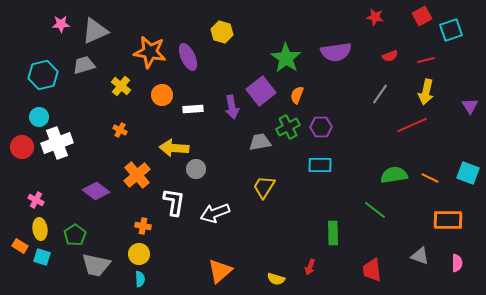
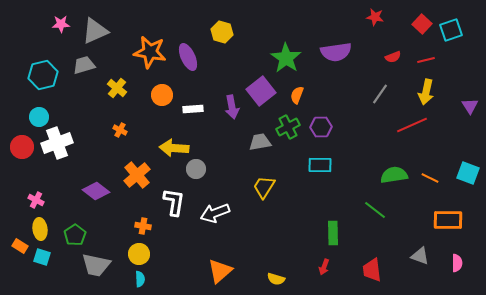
red square at (422, 16): moved 8 px down; rotated 18 degrees counterclockwise
red semicircle at (390, 56): moved 3 px right, 1 px down
yellow cross at (121, 86): moved 4 px left, 2 px down
red arrow at (310, 267): moved 14 px right
